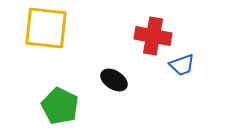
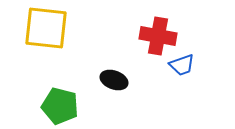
red cross: moved 5 px right
black ellipse: rotated 12 degrees counterclockwise
green pentagon: rotated 12 degrees counterclockwise
